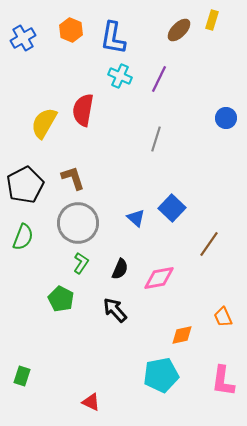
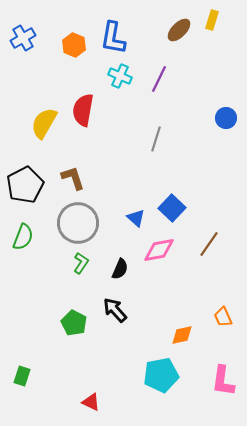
orange hexagon: moved 3 px right, 15 px down
pink diamond: moved 28 px up
green pentagon: moved 13 px right, 24 px down
